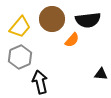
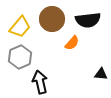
orange semicircle: moved 3 px down
